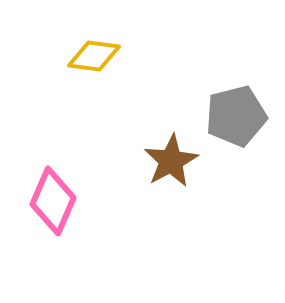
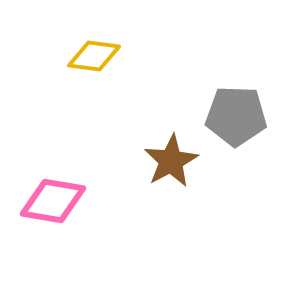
gray pentagon: rotated 16 degrees clockwise
pink diamond: rotated 76 degrees clockwise
